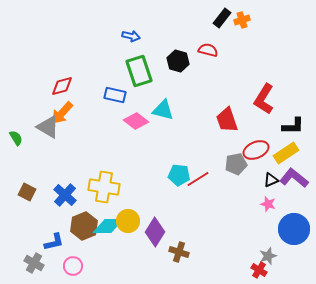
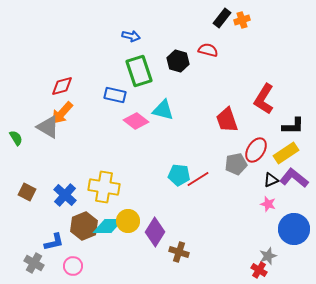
red ellipse: rotated 35 degrees counterclockwise
